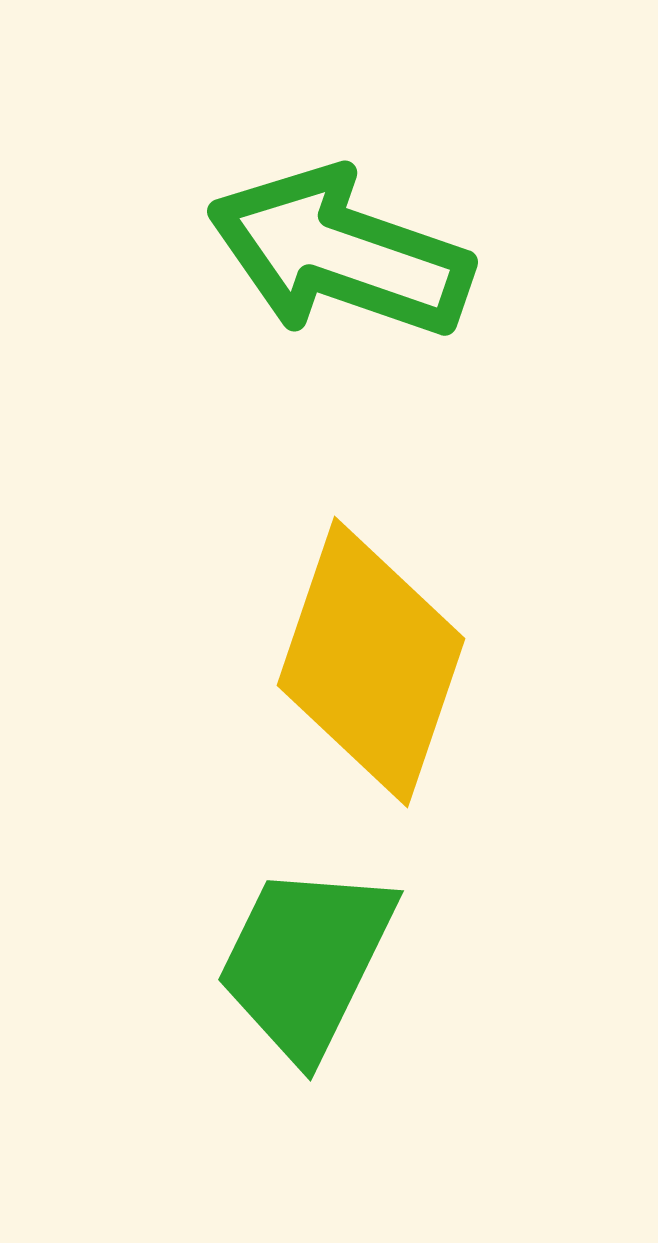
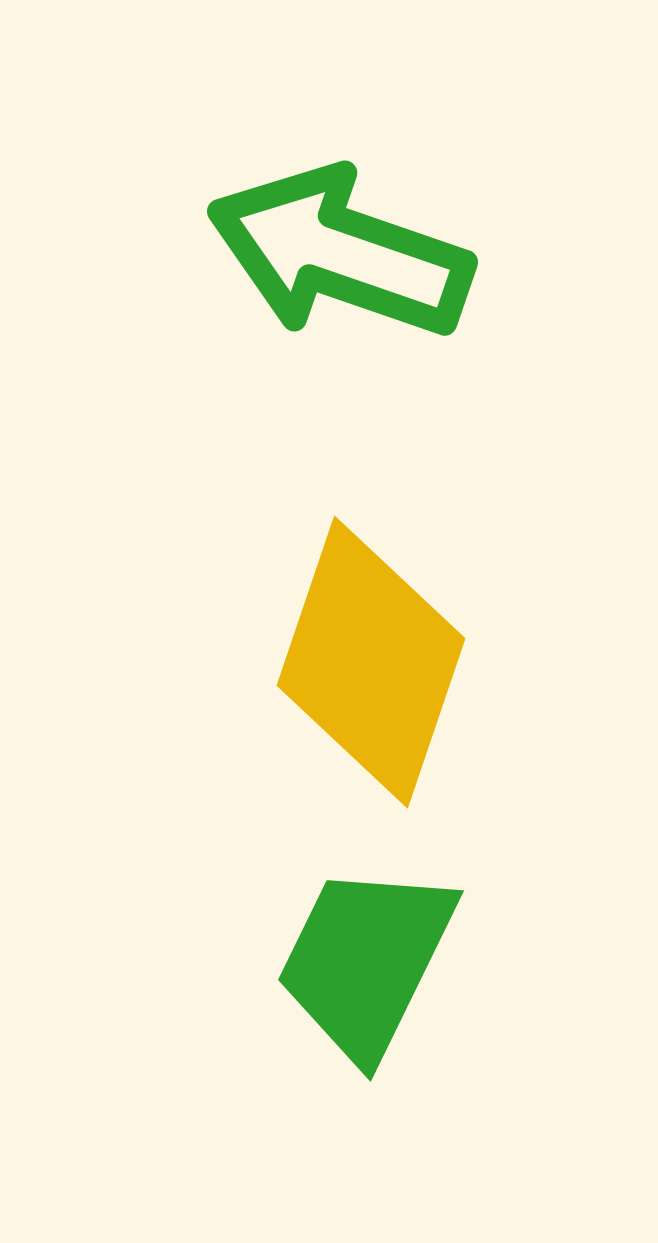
green trapezoid: moved 60 px right
